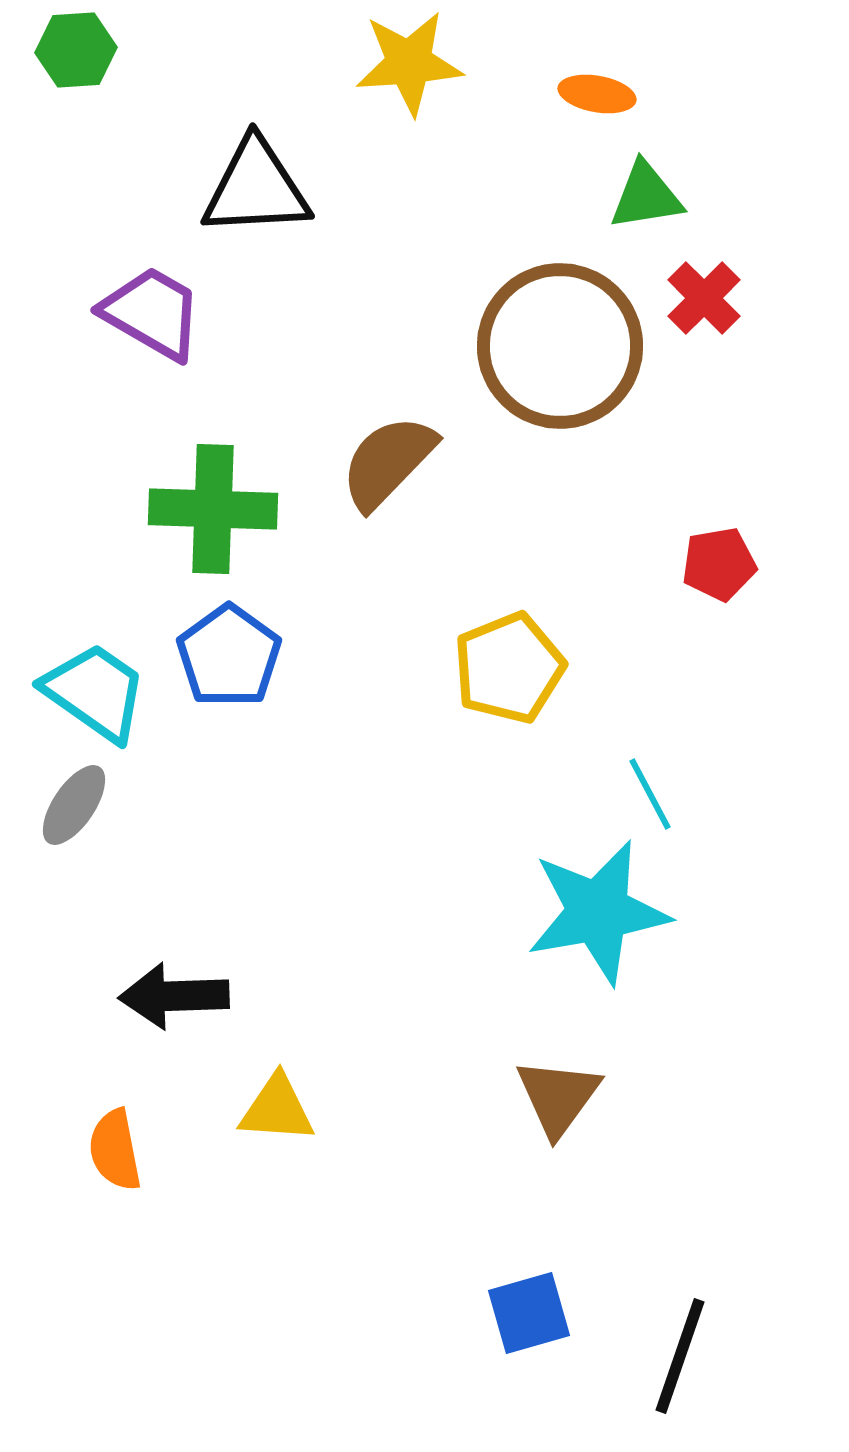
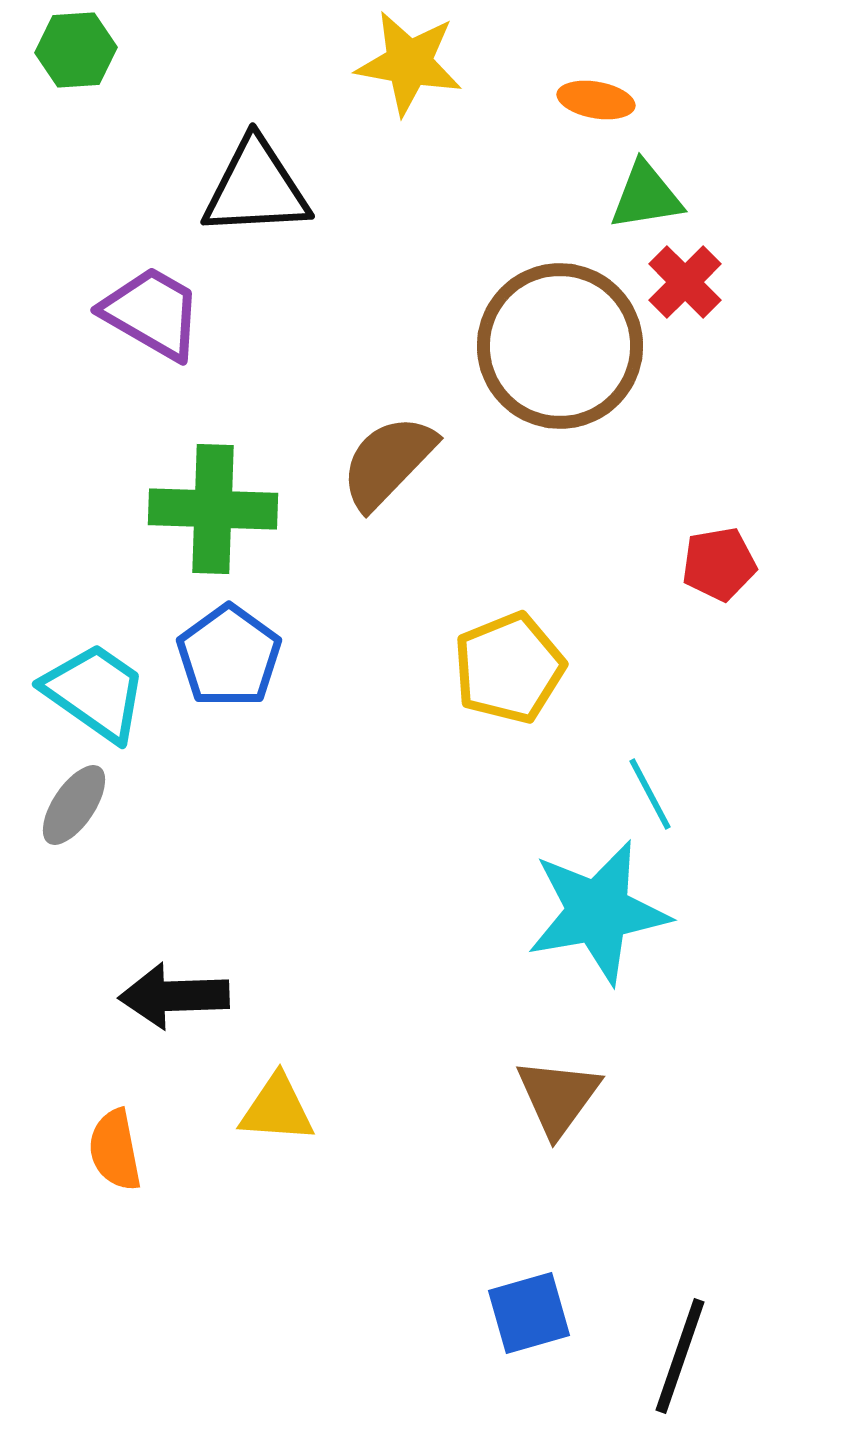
yellow star: rotated 14 degrees clockwise
orange ellipse: moved 1 px left, 6 px down
red cross: moved 19 px left, 16 px up
